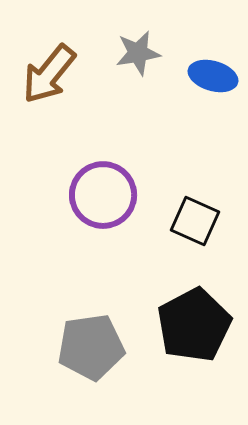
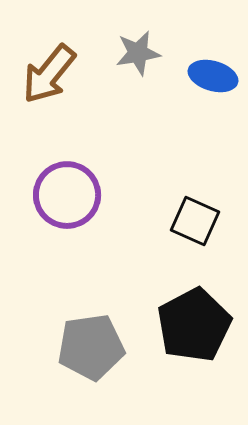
purple circle: moved 36 px left
